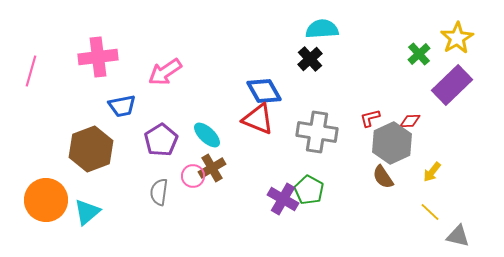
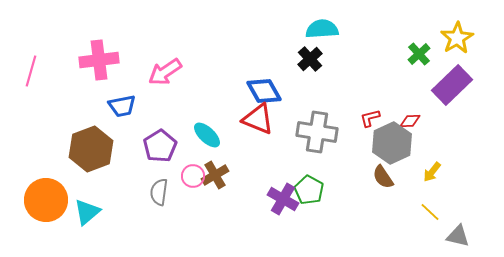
pink cross: moved 1 px right, 3 px down
purple pentagon: moved 1 px left, 6 px down
brown cross: moved 3 px right, 7 px down
